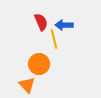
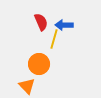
yellow line: rotated 30 degrees clockwise
orange triangle: moved 1 px down
